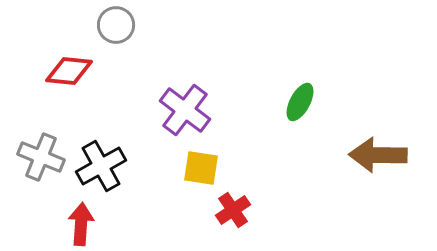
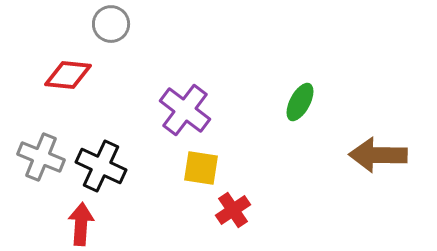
gray circle: moved 5 px left, 1 px up
red diamond: moved 1 px left, 4 px down
black cross: rotated 36 degrees counterclockwise
